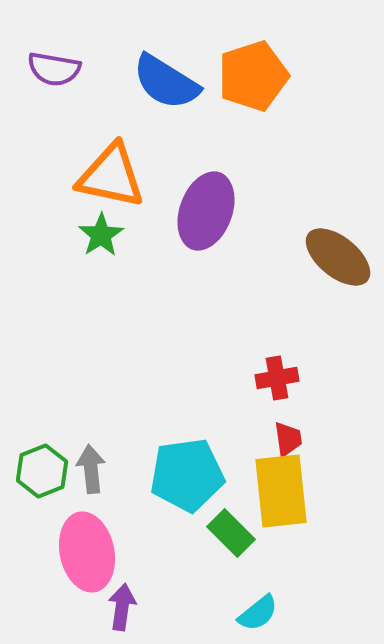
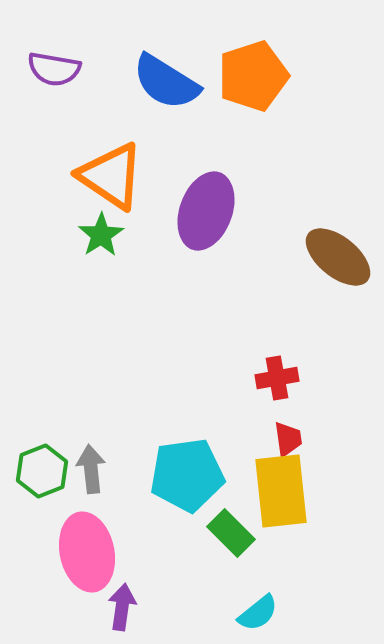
orange triangle: rotated 22 degrees clockwise
